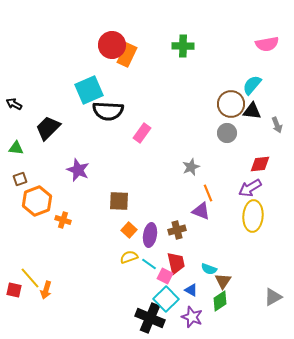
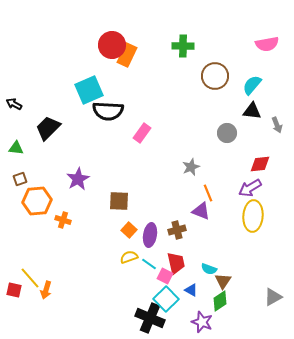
brown circle at (231, 104): moved 16 px left, 28 px up
purple star at (78, 170): moved 9 px down; rotated 20 degrees clockwise
orange hexagon at (37, 201): rotated 16 degrees clockwise
purple star at (192, 317): moved 10 px right, 5 px down
